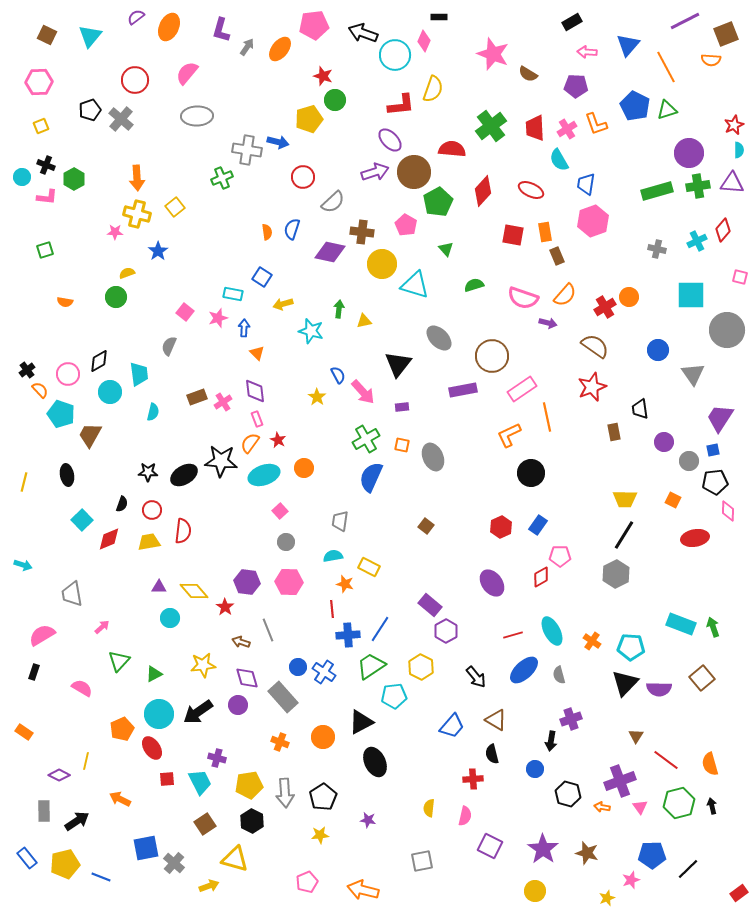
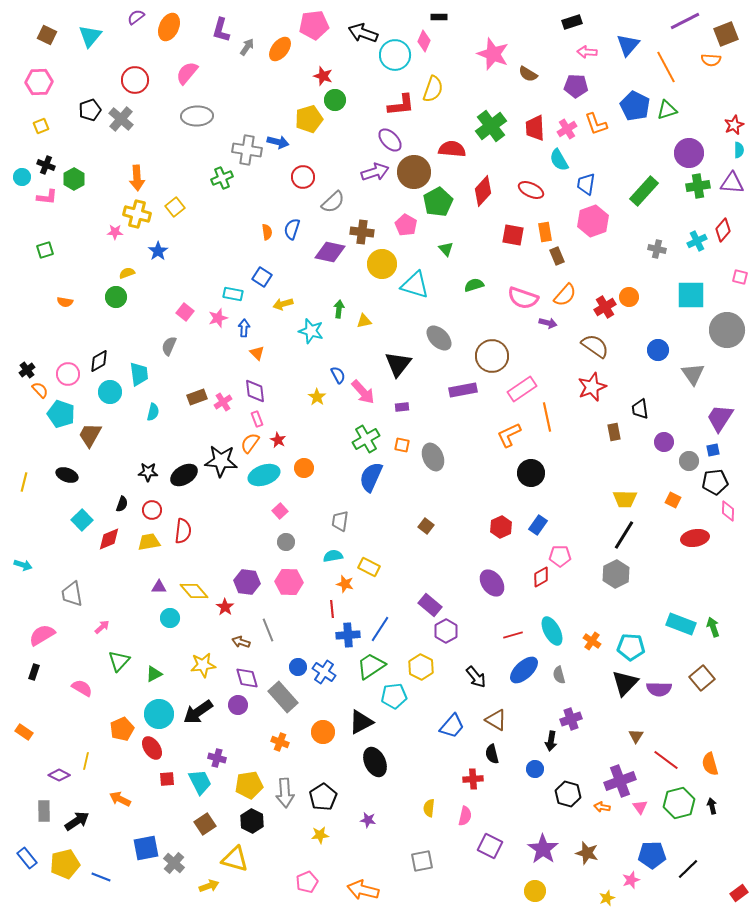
black rectangle at (572, 22): rotated 12 degrees clockwise
green rectangle at (657, 191): moved 13 px left; rotated 32 degrees counterclockwise
black ellipse at (67, 475): rotated 60 degrees counterclockwise
orange circle at (323, 737): moved 5 px up
